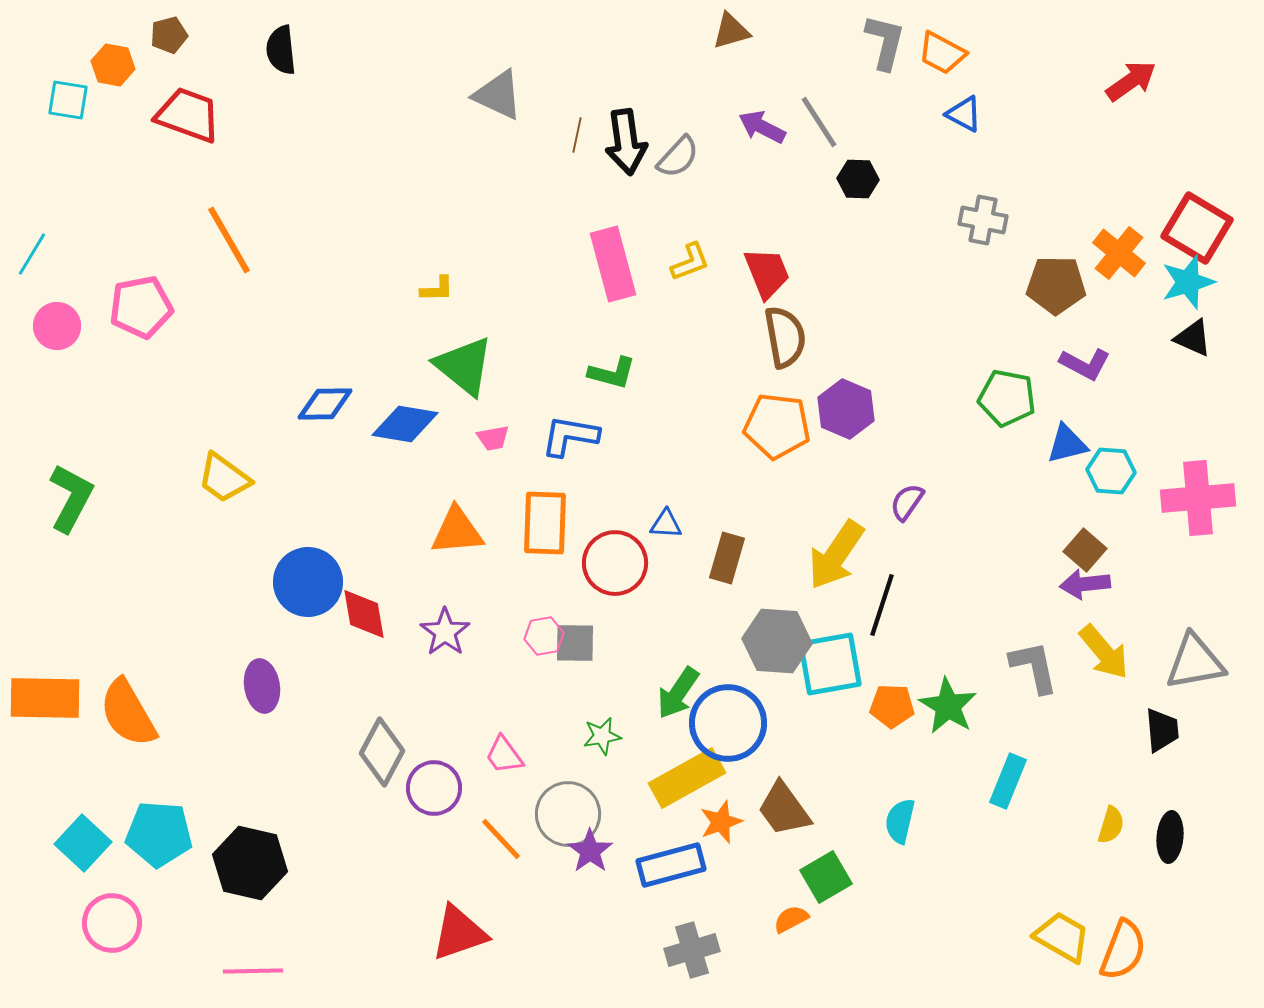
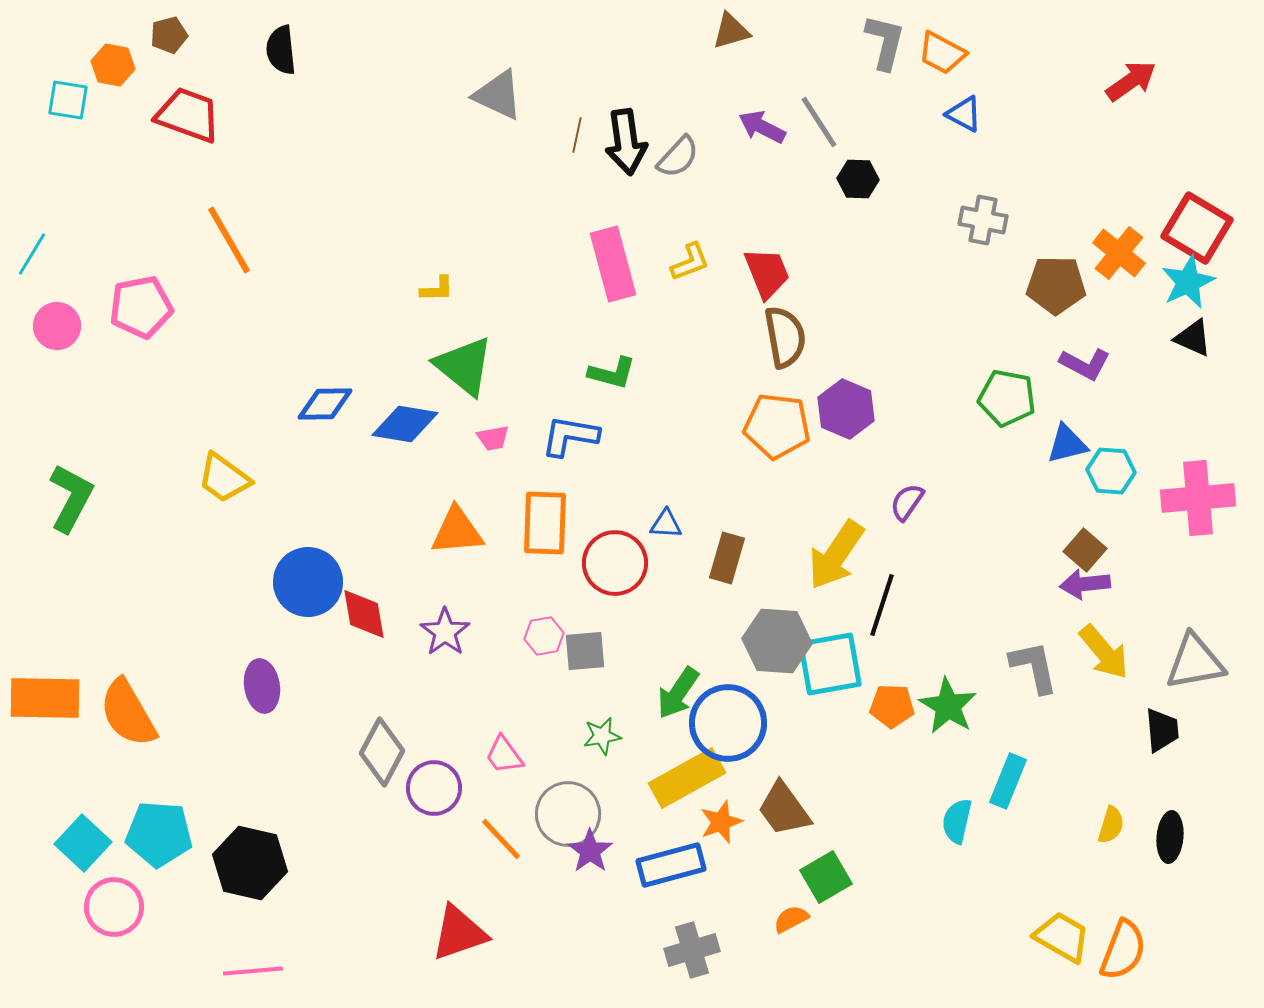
cyan star at (1188, 282): rotated 8 degrees counterclockwise
gray square at (575, 643): moved 10 px right, 8 px down; rotated 6 degrees counterclockwise
cyan semicircle at (900, 821): moved 57 px right
pink circle at (112, 923): moved 2 px right, 16 px up
pink line at (253, 971): rotated 4 degrees counterclockwise
